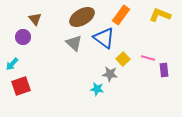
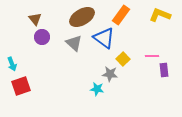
purple circle: moved 19 px right
pink line: moved 4 px right, 2 px up; rotated 16 degrees counterclockwise
cyan arrow: rotated 64 degrees counterclockwise
